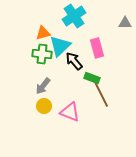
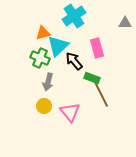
cyan triangle: moved 2 px left
green cross: moved 2 px left, 4 px down; rotated 18 degrees clockwise
gray arrow: moved 5 px right, 4 px up; rotated 24 degrees counterclockwise
pink triangle: rotated 30 degrees clockwise
